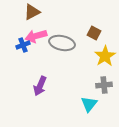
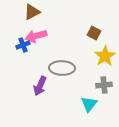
gray ellipse: moved 25 px down; rotated 10 degrees counterclockwise
